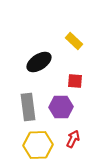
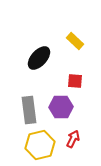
yellow rectangle: moved 1 px right
black ellipse: moved 4 px up; rotated 15 degrees counterclockwise
gray rectangle: moved 1 px right, 3 px down
yellow hexagon: moved 2 px right; rotated 12 degrees counterclockwise
